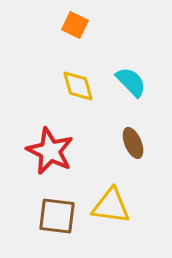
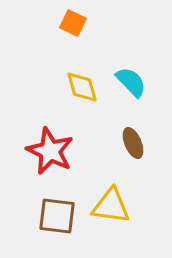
orange square: moved 2 px left, 2 px up
yellow diamond: moved 4 px right, 1 px down
